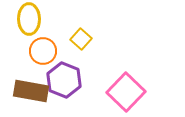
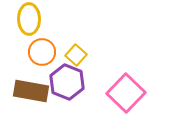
yellow square: moved 5 px left, 16 px down
orange circle: moved 1 px left, 1 px down
purple hexagon: moved 3 px right, 2 px down
pink square: moved 1 px down
